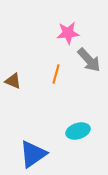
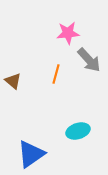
brown triangle: rotated 18 degrees clockwise
blue triangle: moved 2 px left
